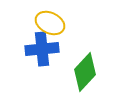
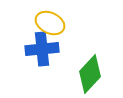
green diamond: moved 5 px right, 2 px down
